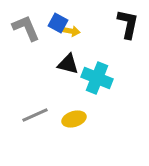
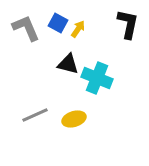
yellow arrow: moved 7 px right, 2 px up; rotated 66 degrees counterclockwise
